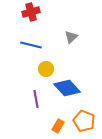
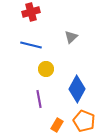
blue diamond: moved 10 px right, 1 px down; rotated 72 degrees clockwise
purple line: moved 3 px right
orange rectangle: moved 1 px left, 1 px up
